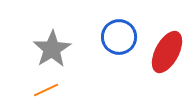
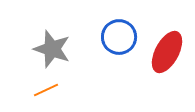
gray star: rotated 21 degrees counterclockwise
